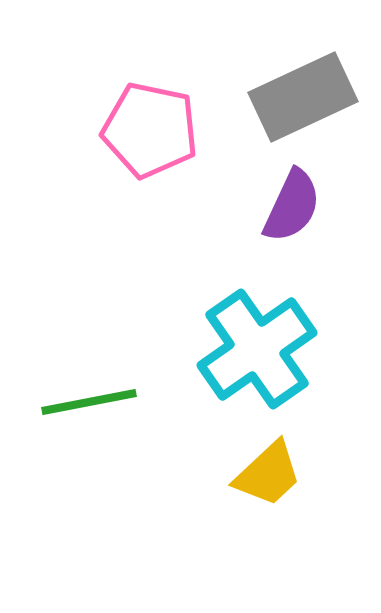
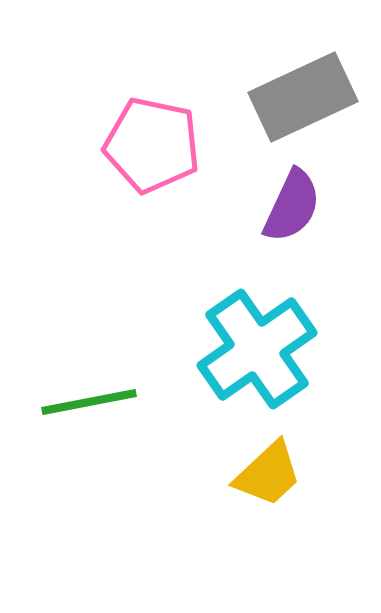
pink pentagon: moved 2 px right, 15 px down
